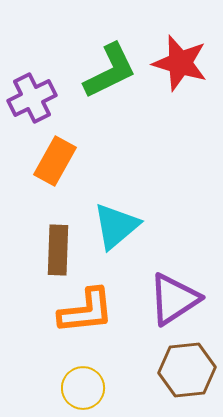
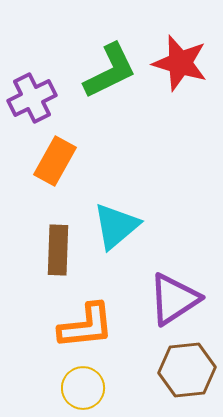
orange L-shape: moved 15 px down
